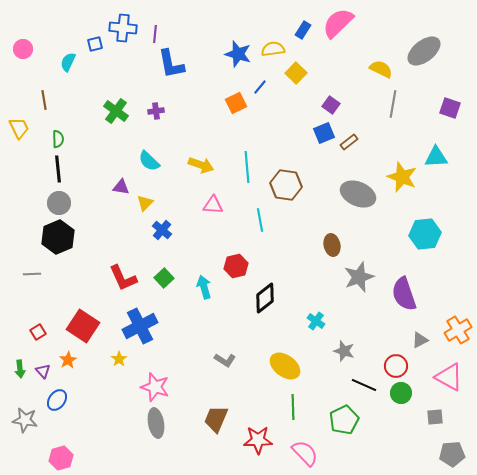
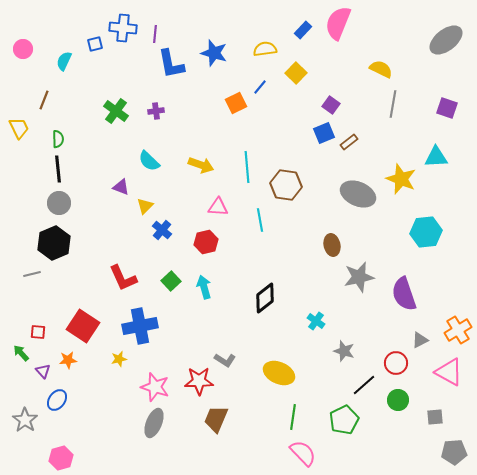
pink semicircle at (338, 23): rotated 24 degrees counterclockwise
blue rectangle at (303, 30): rotated 12 degrees clockwise
yellow semicircle at (273, 49): moved 8 px left
gray ellipse at (424, 51): moved 22 px right, 11 px up
blue star at (238, 54): moved 24 px left, 1 px up
cyan semicircle at (68, 62): moved 4 px left, 1 px up
brown line at (44, 100): rotated 30 degrees clockwise
purple square at (450, 108): moved 3 px left
yellow star at (402, 177): moved 1 px left, 2 px down
purple triangle at (121, 187): rotated 12 degrees clockwise
yellow triangle at (145, 203): moved 3 px down
pink triangle at (213, 205): moved 5 px right, 2 px down
cyan hexagon at (425, 234): moved 1 px right, 2 px up
black hexagon at (58, 237): moved 4 px left, 6 px down
red hexagon at (236, 266): moved 30 px left, 24 px up
gray line at (32, 274): rotated 12 degrees counterclockwise
gray star at (359, 277): rotated 8 degrees clockwise
green square at (164, 278): moved 7 px right, 3 px down
blue cross at (140, 326): rotated 16 degrees clockwise
red square at (38, 332): rotated 35 degrees clockwise
yellow star at (119, 359): rotated 21 degrees clockwise
orange star at (68, 360): rotated 24 degrees clockwise
yellow ellipse at (285, 366): moved 6 px left, 7 px down; rotated 12 degrees counterclockwise
red circle at (396, 366): moved 3 px up
green arrow at (20, 369): moved 1 px right, 16 px up; rotated 144 degrees clockwise
pink triangle at (449, 377): moved 5 px up
black line at (364, 385): rotated 65 degrees counterclockwise
green circle at (401, 393): moved 3 px left, 7 px down
green line at (293, 407): moved 10 px down; rotated 10 degrees clockwise
gray star at (25, 420): rotated 25 degrees clockwise
gray ellipse at (156, 423): moved 2 px left; rotated 32 degrees clockwise
red star at (258, 440): moved 59 px left, 59 px up
pink semicircle at (305, 453): moved 2 px left
gray pentagon at (452, 454): moved 2 px right, 2 px up
